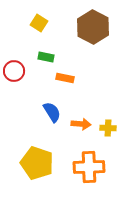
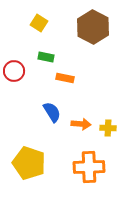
yellow pentagon: moved 8 px left
